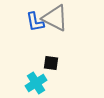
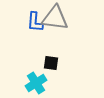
gray triangle: rotated 20 degrees counterclockwise
blue L-shape: rotated 15 degrees clockwise
